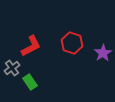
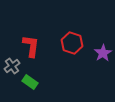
red L-shape: rotated 55 degrees counterclockwise
gray cross: moved 2 px up
green rectangle: rotated 21 degrees counterclockwise
